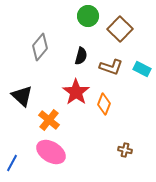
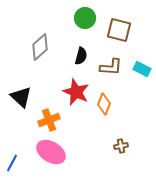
green circle: moved 3 px left, 2 px down
brown square: moved 1 px left, 1 px down; rotated 30 degrees counterclockwise
gray diamond: rotated 8 degrees clockwise
brown L-shape: rotated 15 degrees counterclockwise
red star: rotated 12 degrees counterclockwise
black triangle: moved 1 px left, 1 px down
orange cross: rotated 30 degrees clockwise
brown cross: moved 4 px left, 4 px up; rotated 24 degrees counterclockwise
